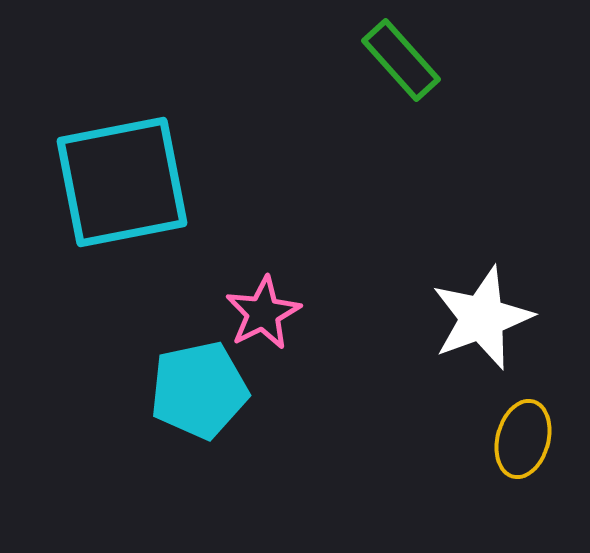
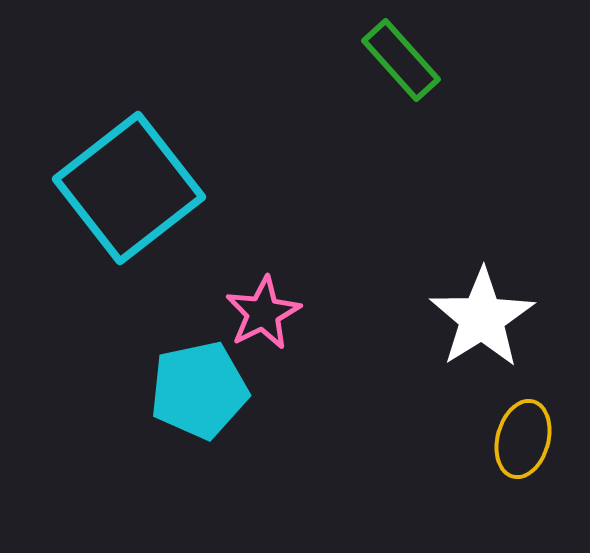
cyan square: moved 7 px right, 6 px down; rotated 27 degrees counterclockwise
white star: rotated 12 degrees counterclockwise
